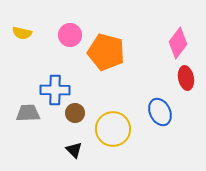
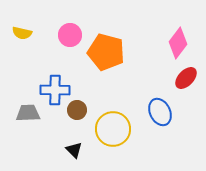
red ellipse: rotated 55 degrees clockwise
brown circle: moved 2 px right, 3 px up
